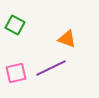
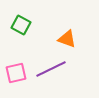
green square: moved 6 px right
purple line: moved 1 px down
